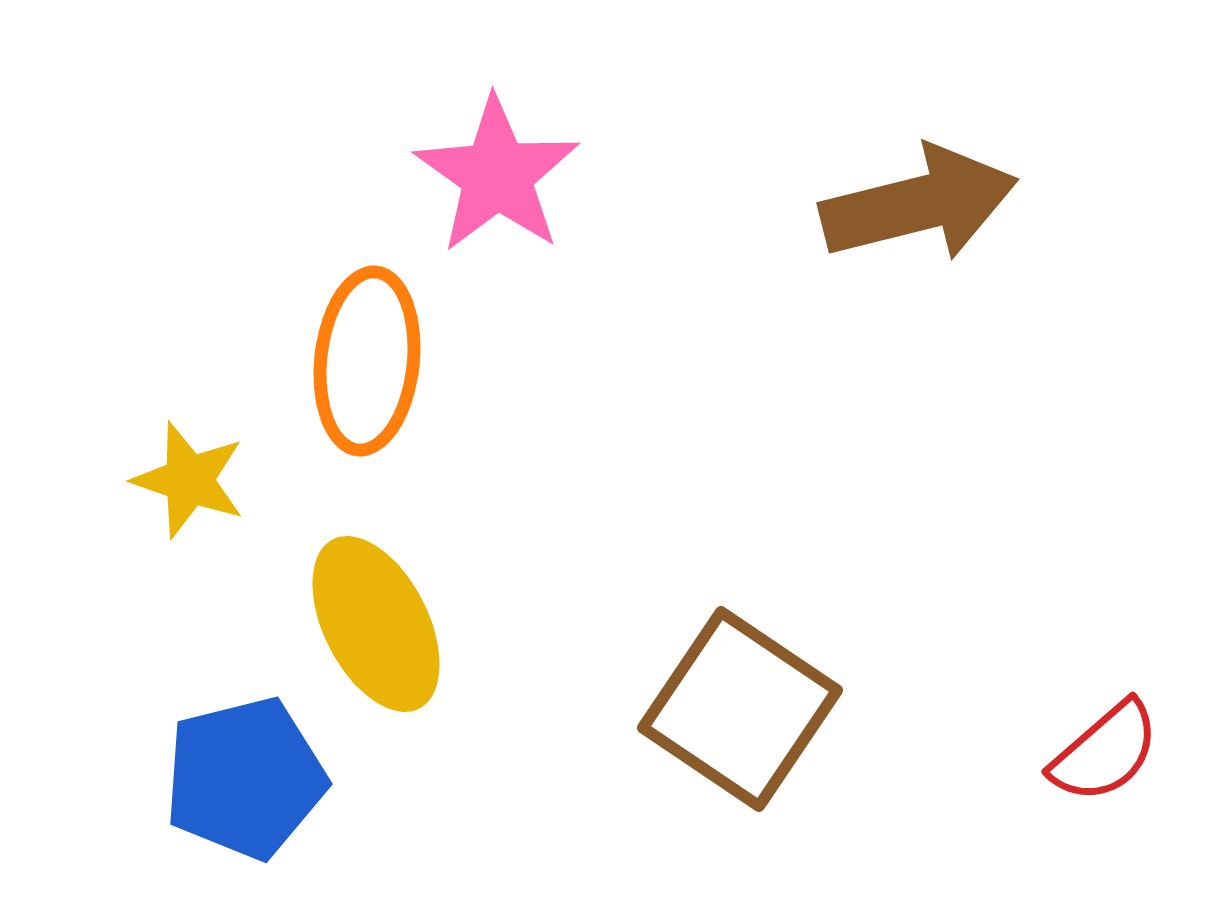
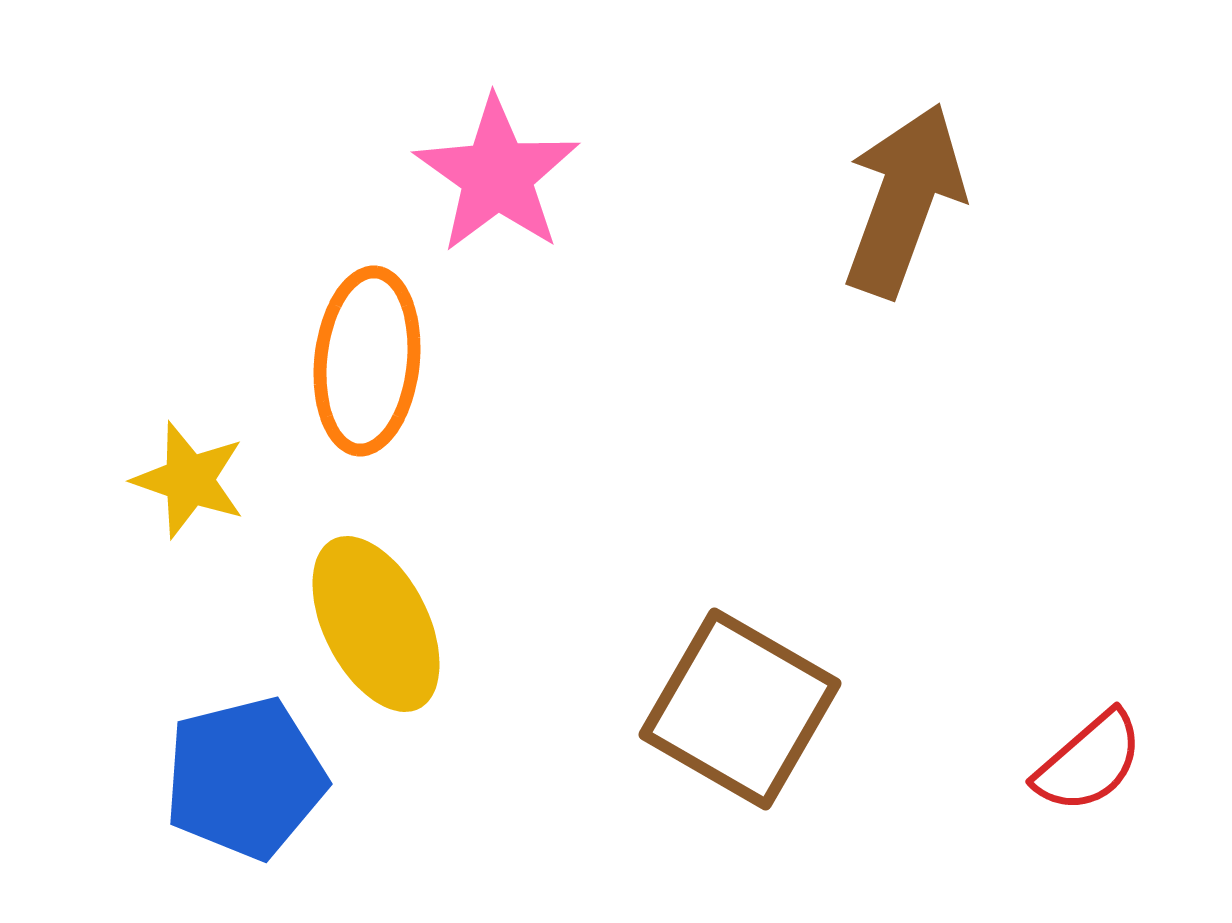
brown arrow: moved 15 px left, 4 px up; rotated 56 degrees counterclockwise
brown square: rotated 4 degrees counterclockwise
red semicircle: moved 16 px left, 10 px down
